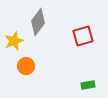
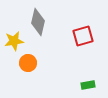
gray diamond: rotated 24 degrees counterclockwise
yellow star: rotated 12 degrees clockwise
orange circle: moved 2 px right, 3 px up
